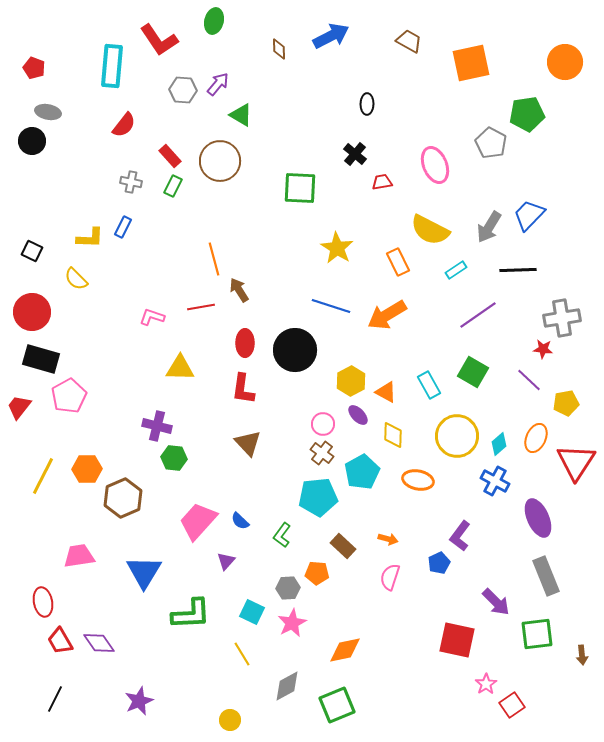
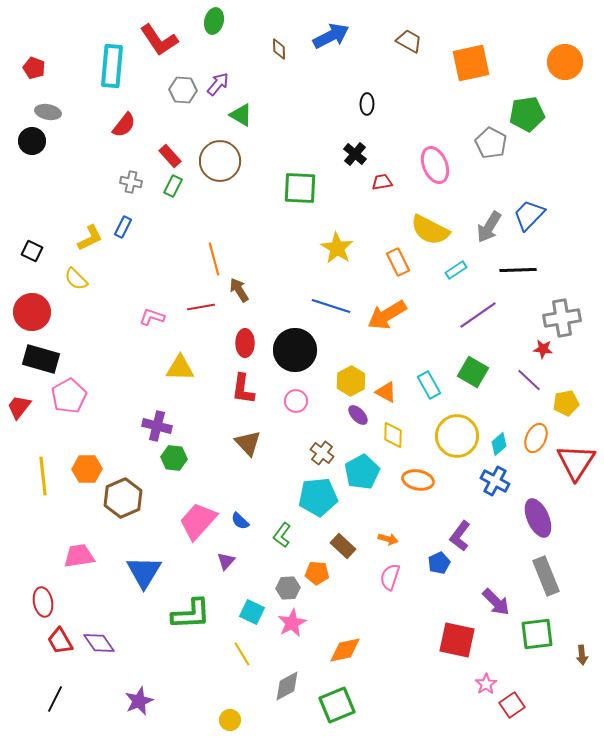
yellow L-shape at (90, 238): rotated 28 degrees counterclockwise
pink circle at (323, 424): moved 27 px left, 23 px up
yellow line at (43, 476): rotated 33 degrees counterclockwise
